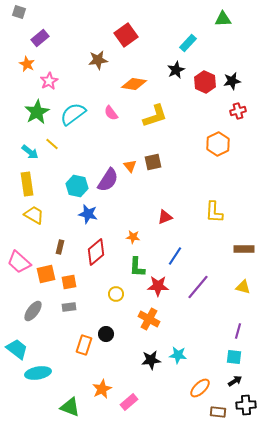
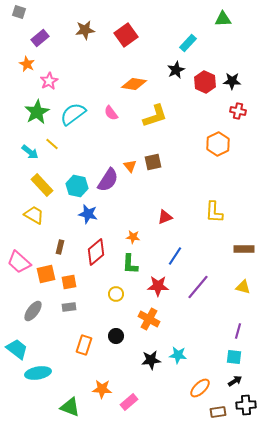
brown star at (98, 60): moved 13 px left, 30 px up
black star at (232, 81): rotated 12 degrees clockwise
red cross at (238, 111): rotated 28 degrees clockwise
yellow rectangle at (27, 184): moved 15 px right, 1 px down; rotated 35 degrees counterclockwise
green L-shape at (137, 267): moved 7 px left, 3 px up
black circle at (106, 334): moved 10 px right, 2 px down
orange star at (102, 389): rotated 30 degrees clockwise
brown rectangle at (218, 412): rotated 14 degrees counterclockwise
